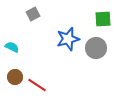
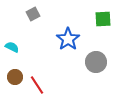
blue star: rotated 20 degrees counterclockwise
gray circle: moved 14 px down
red line: rotated 24 degrees clockwise
